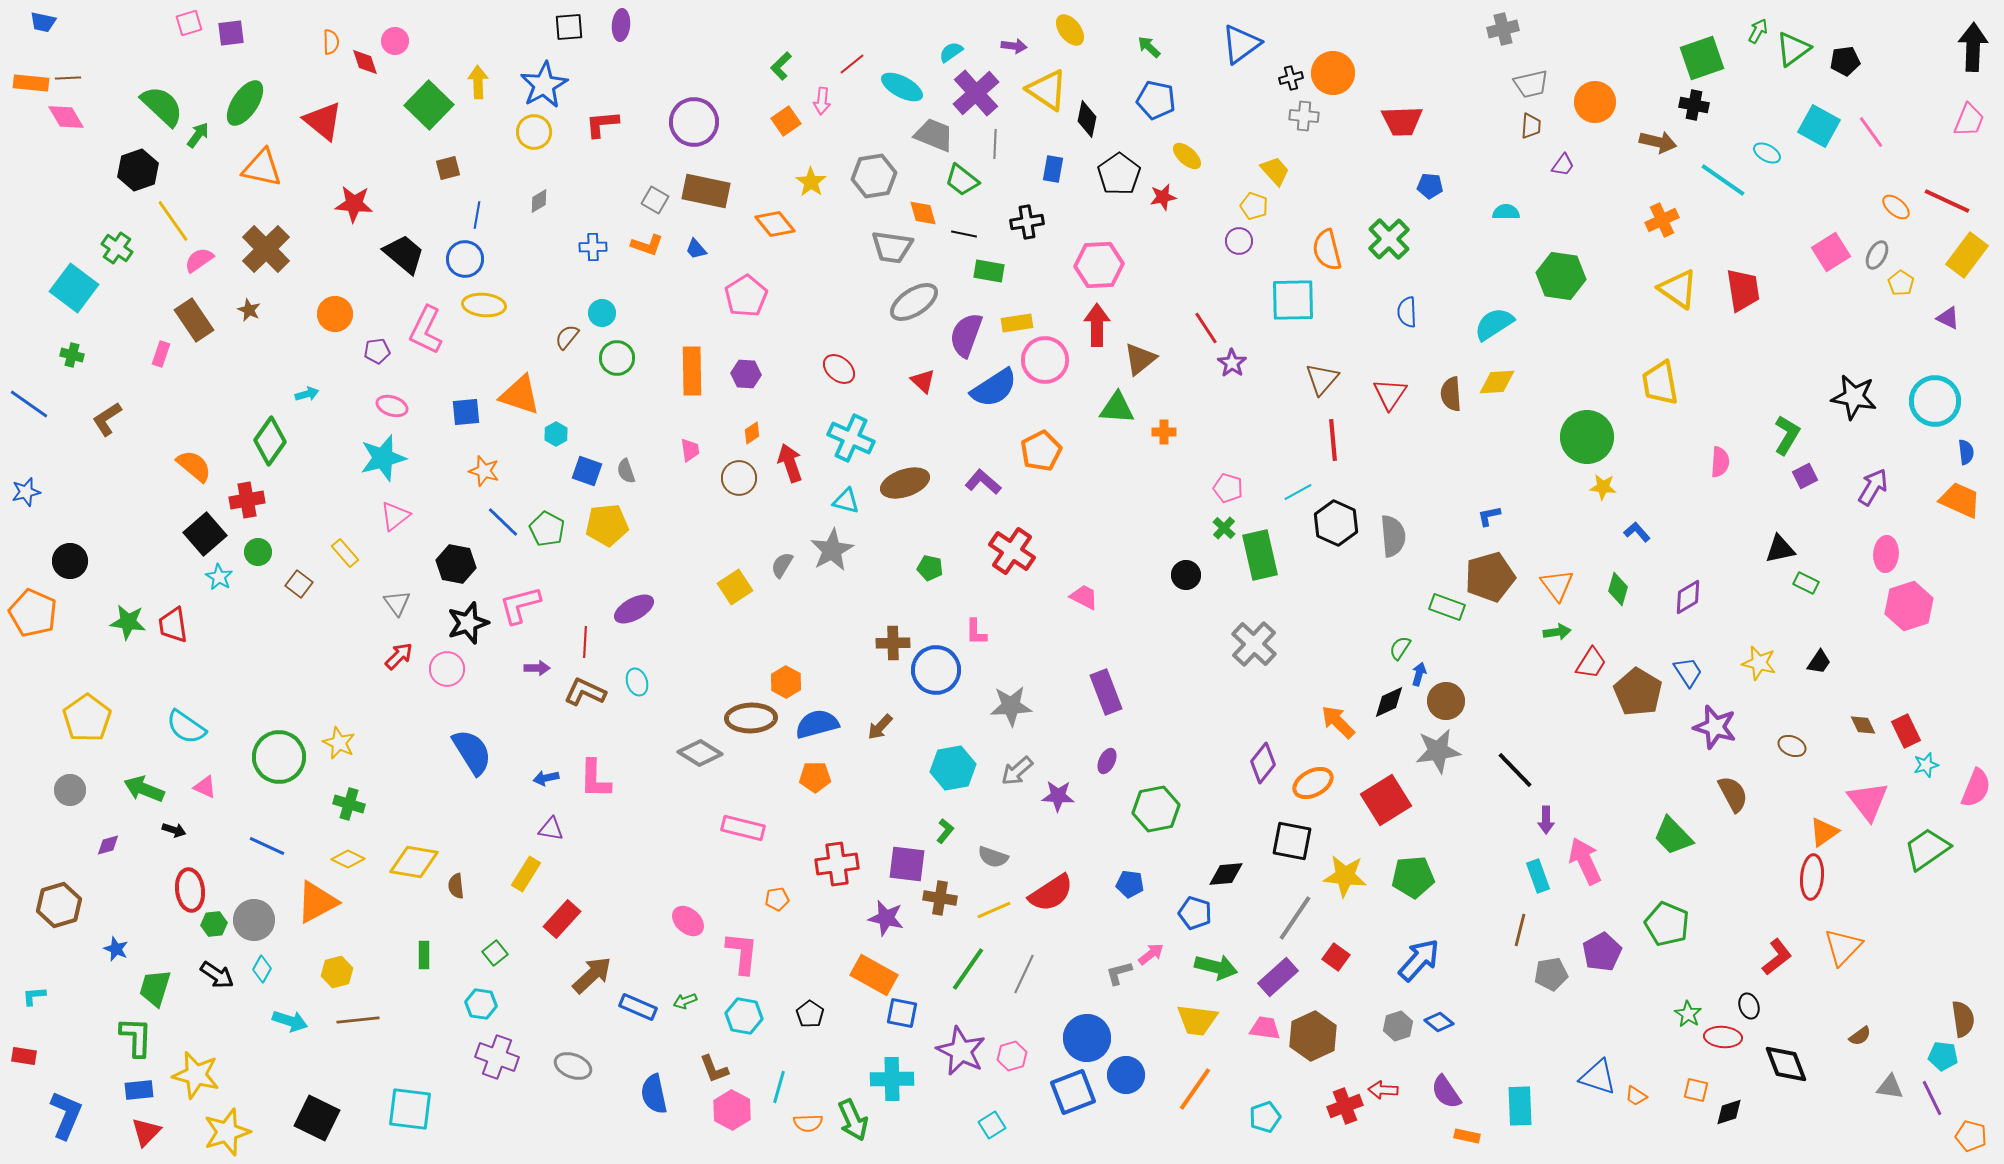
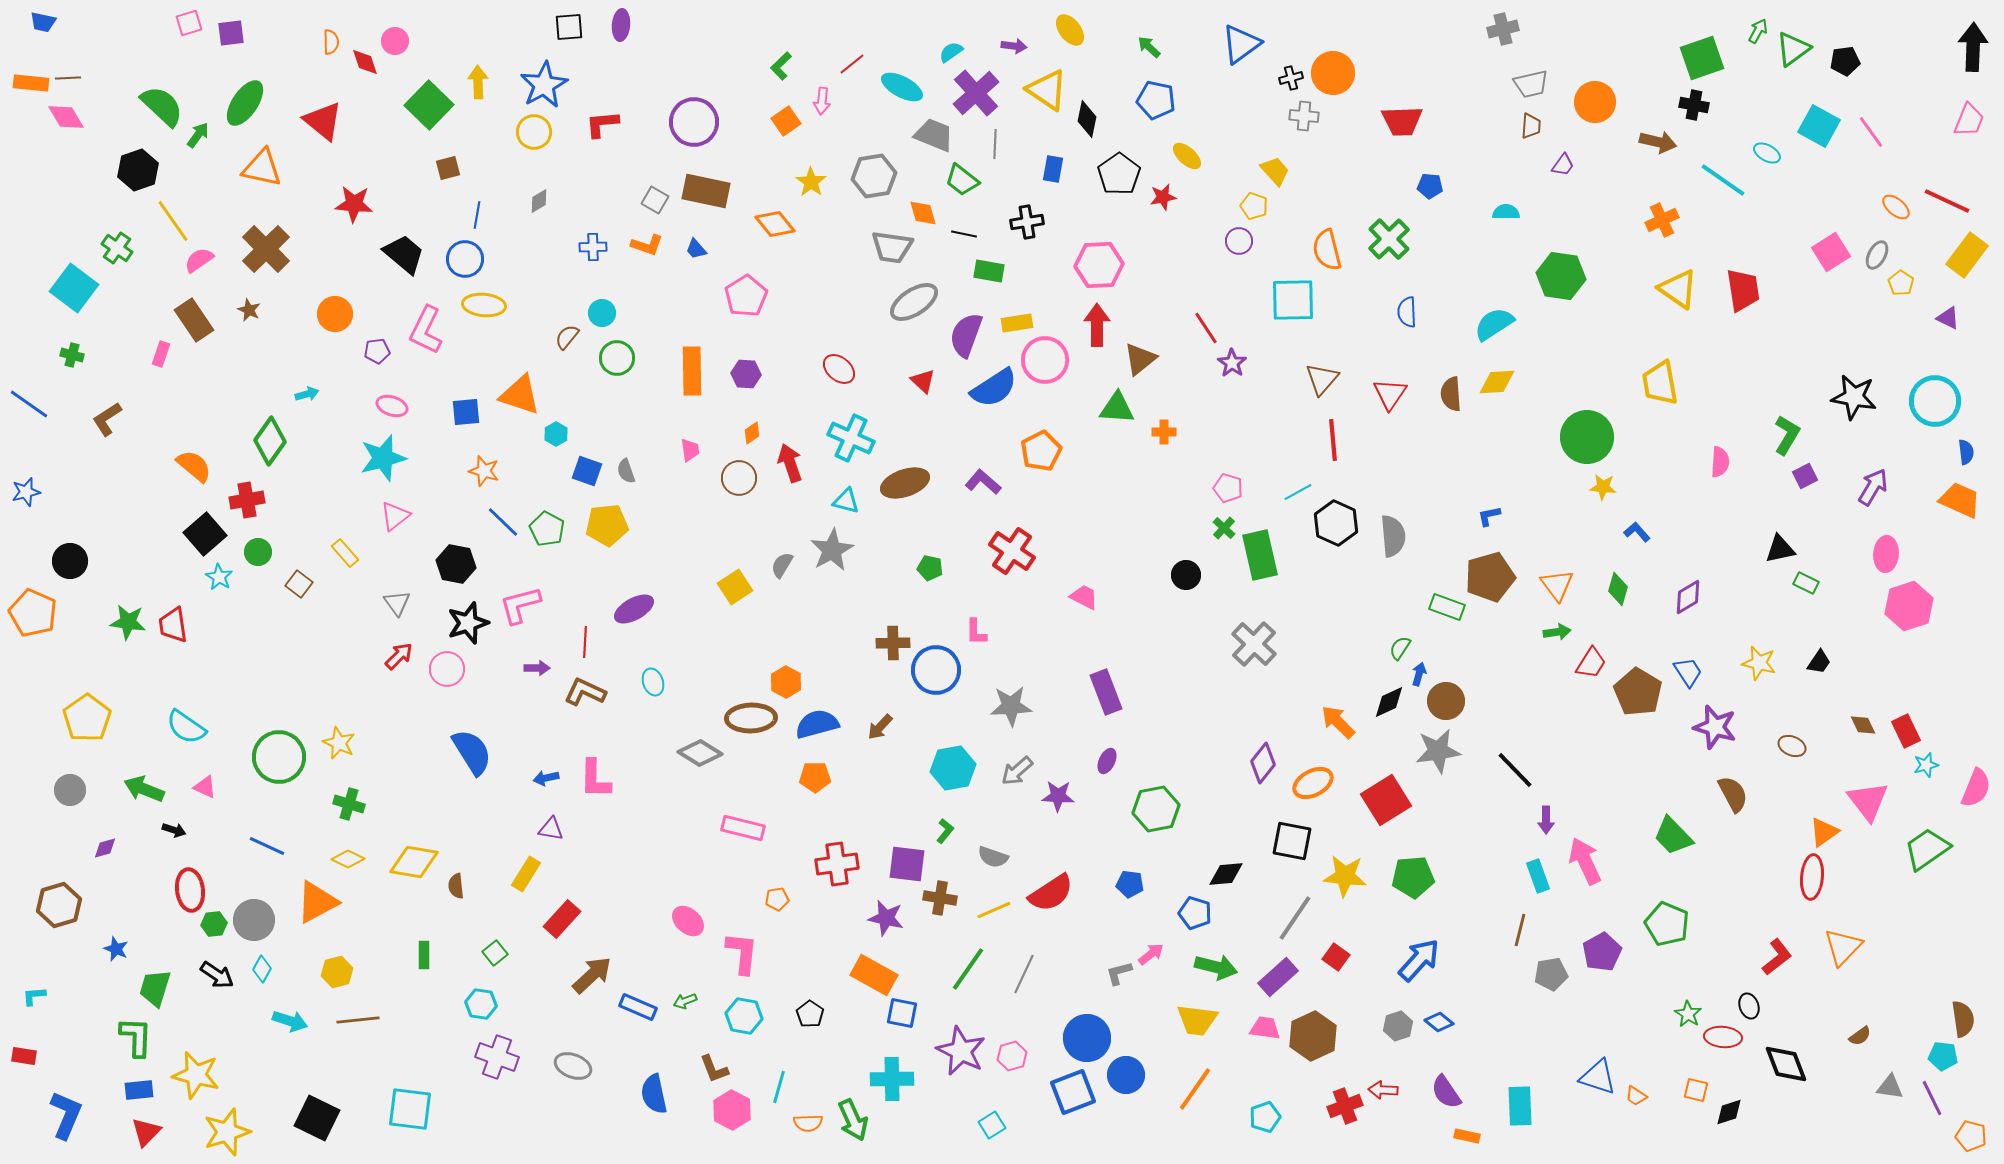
cyan ellipse at (637, 682): moved 16 px right
purple diamond at (108, 845): moved 3 px left, 3 px down
